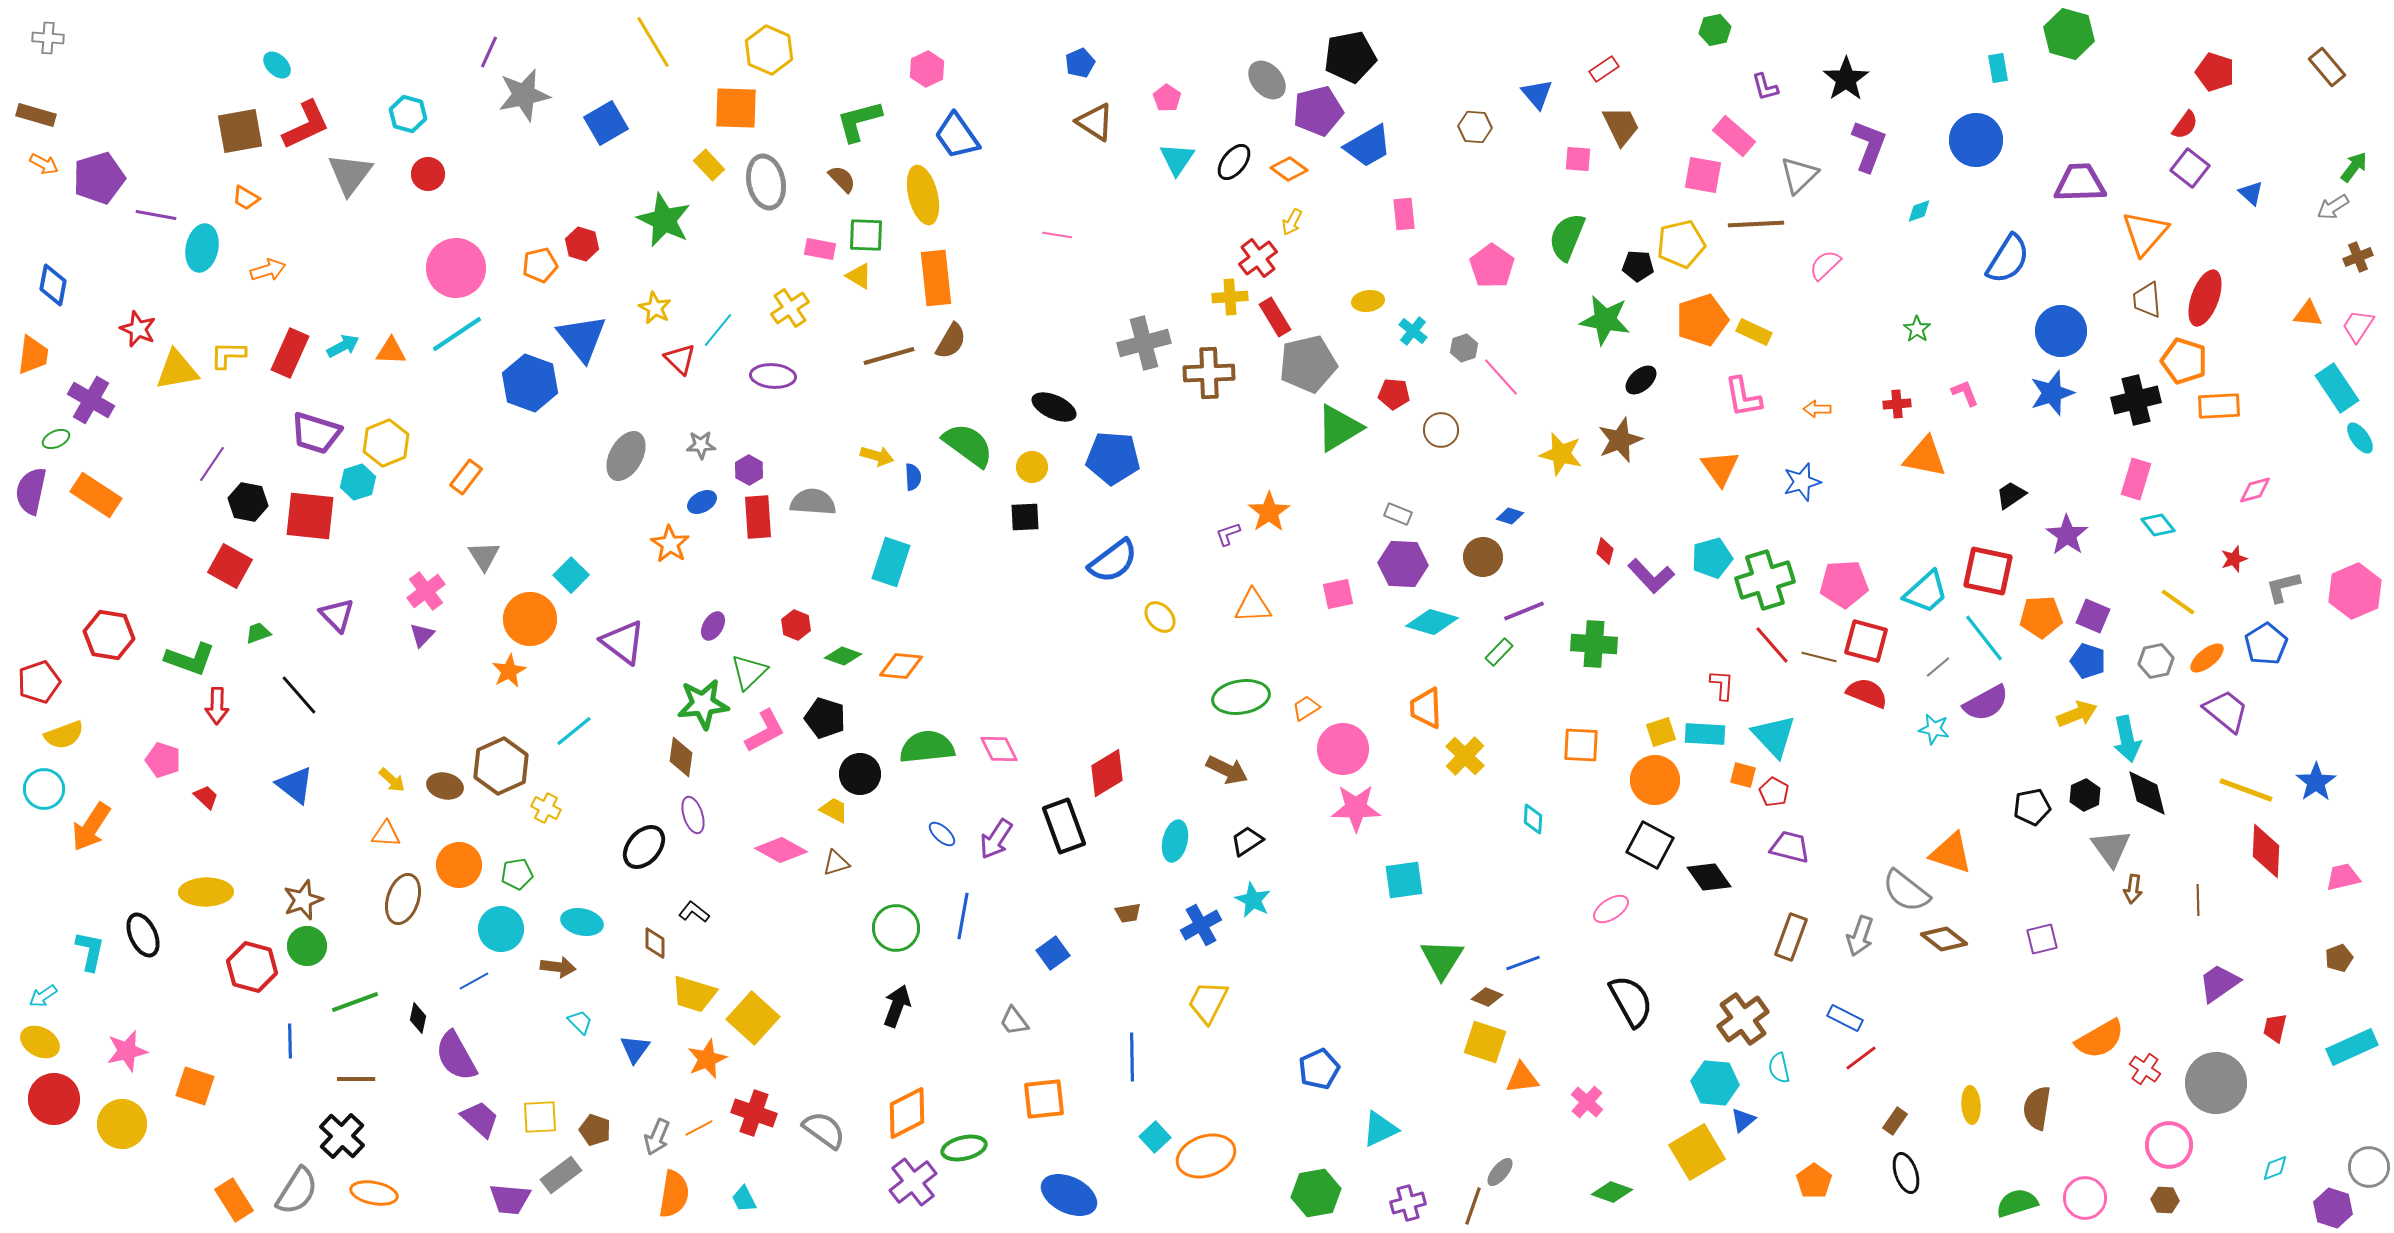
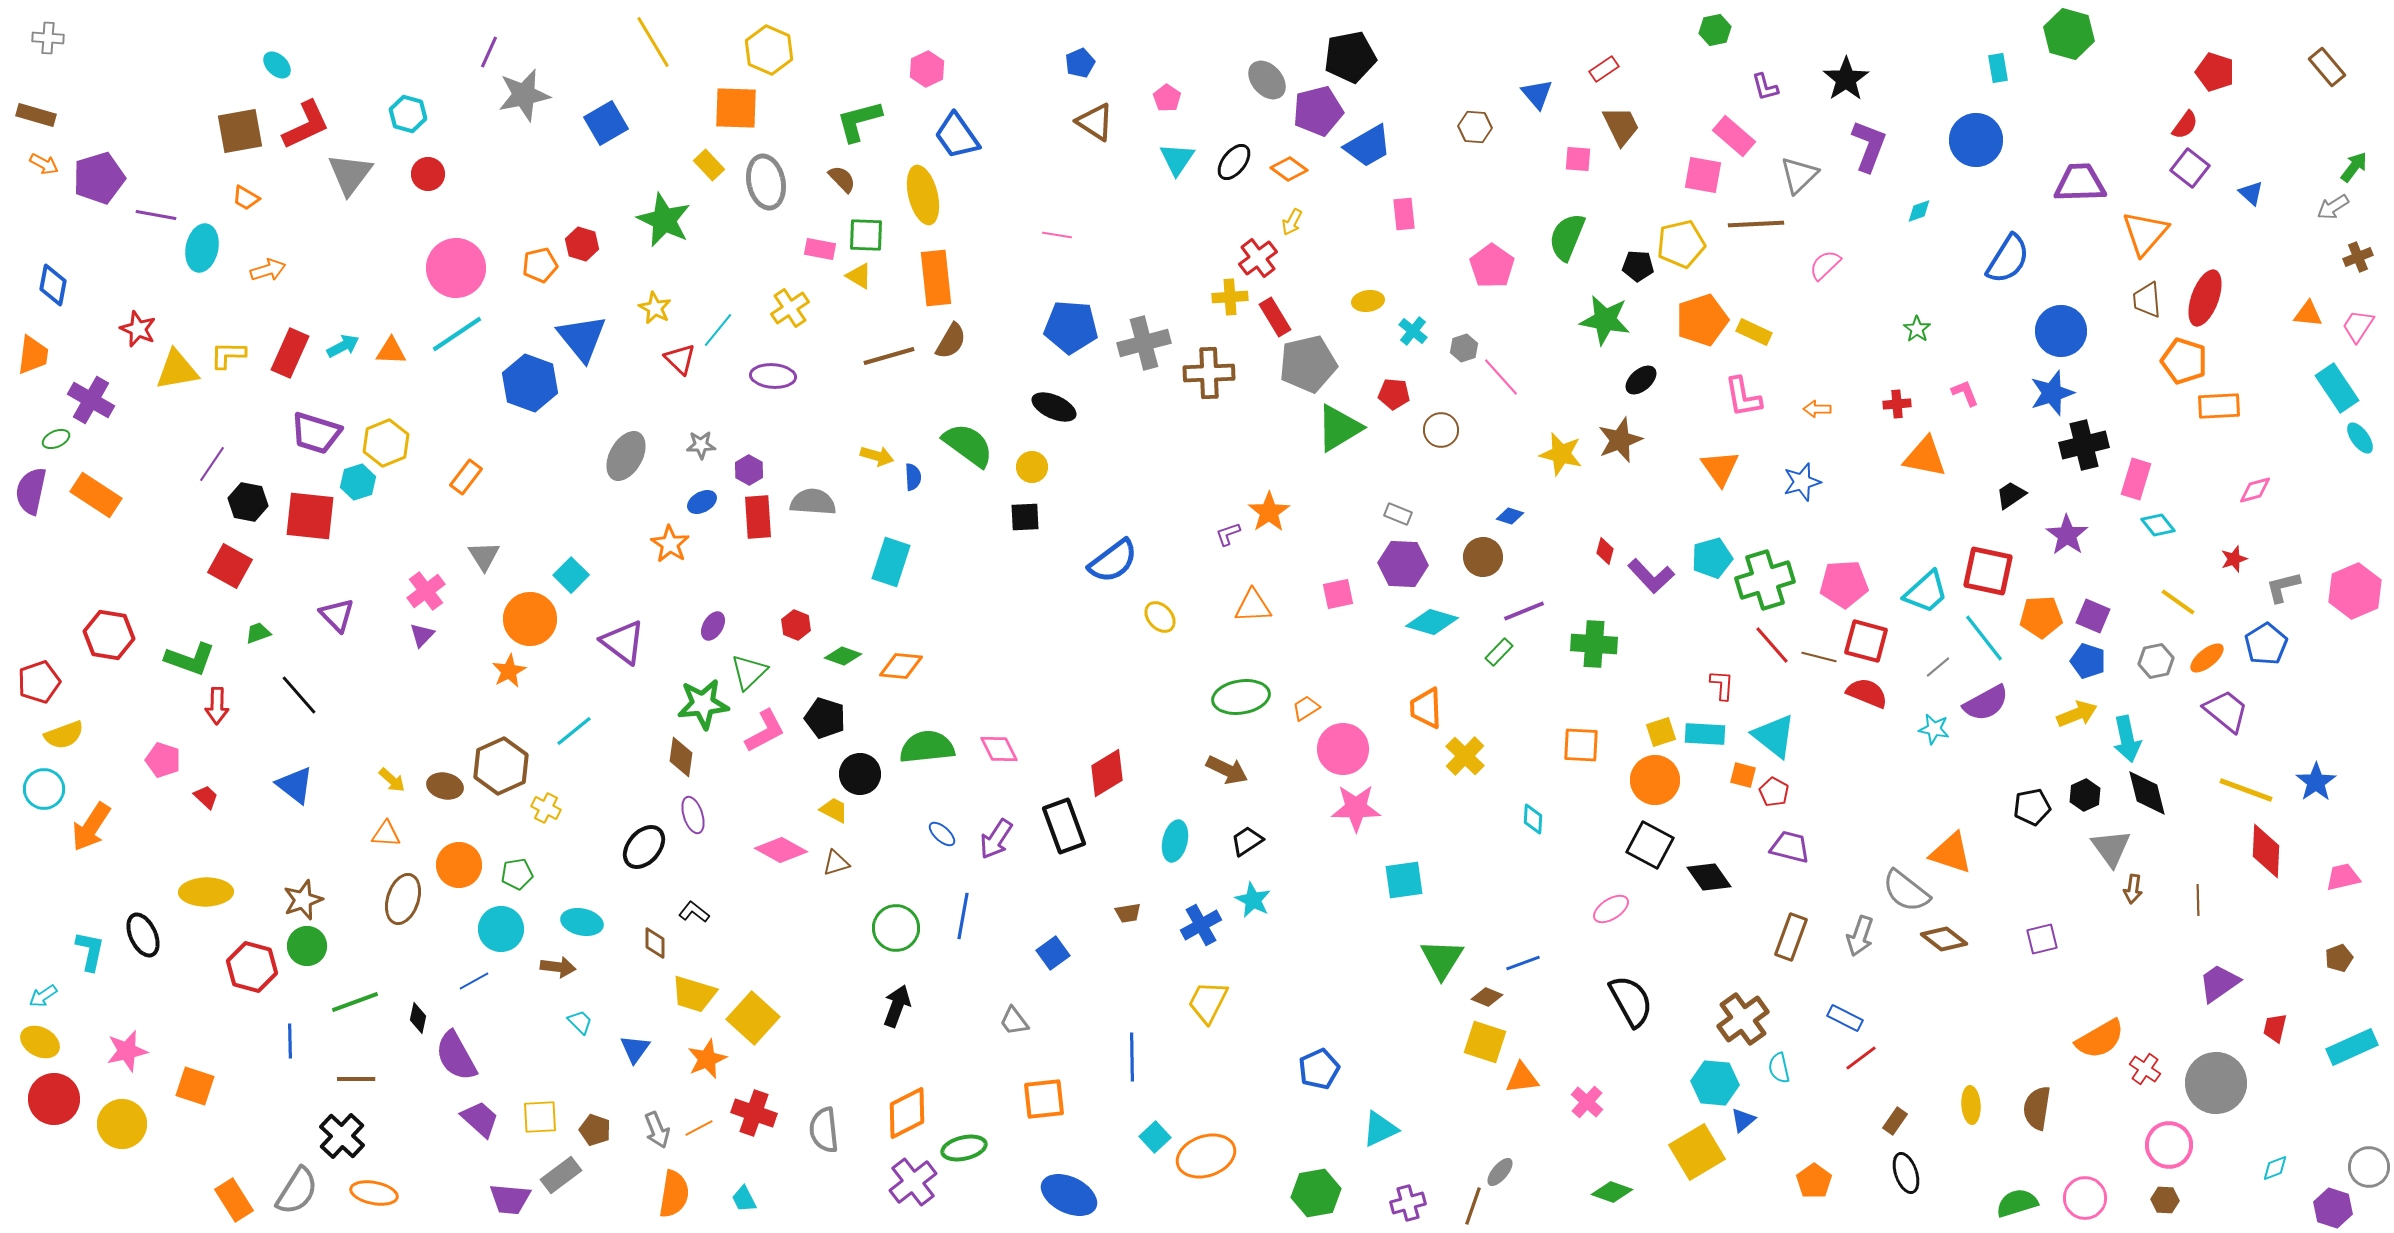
black cross at (2136, 400): moved 52 px left, 45 px down
blue pentagon at (1113, 458): moved 42 px left, 131 px up
cyan triangle at (1774, 736): rotated 9 degrees counterclockwise
gray semicircle at (824, 1130): rotated 132 degrees counterclockwise
gray arrow at (657, 1137): moved 7 px up; rotated 45 degrees counterclockwise
